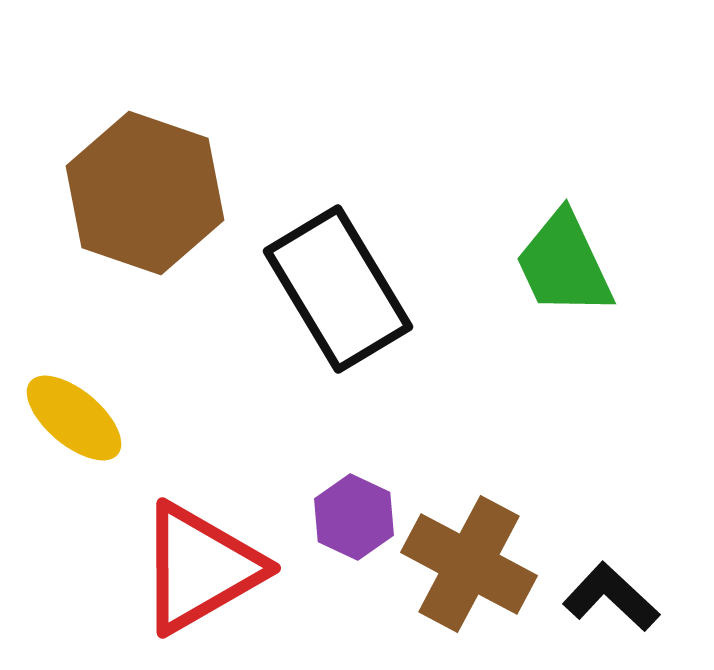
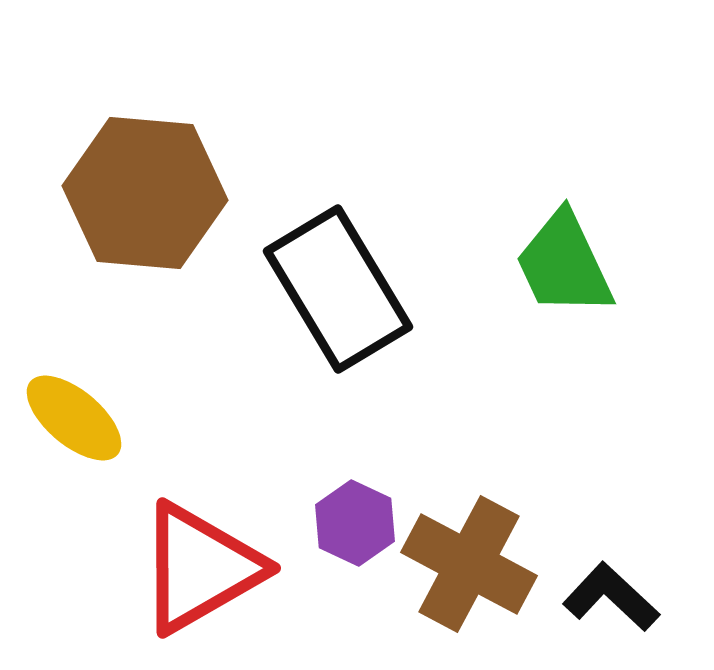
brown hexagon: rotated 14 degrees counterclockwise
purple hexagon: moved 1 px right, 6 px down
